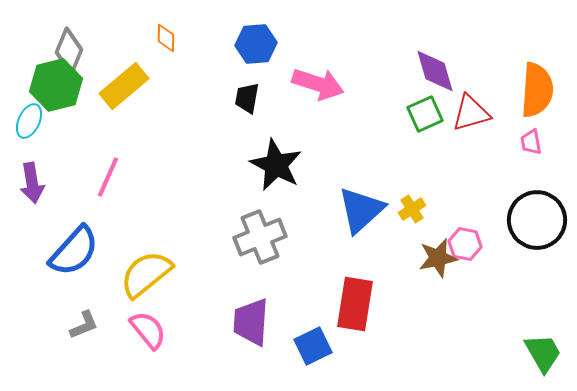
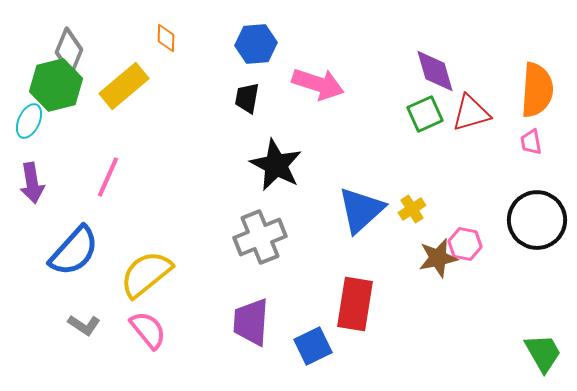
gray L-shape: rotated 56 degrees clockwise
